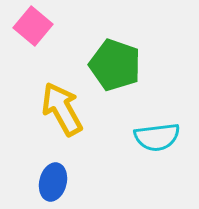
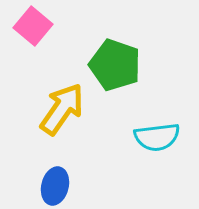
yellow arrow: rotated 64 degrees clockwise
blue ellipse: moved 2 px right, 4 px down
